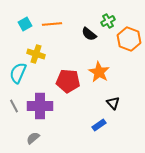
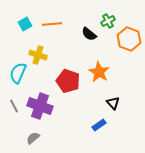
yellow cross: moved 2 px right, 1 px down
red pentagon: rotated 15 degrees clockwise
purple cross: rotated 20 degrees clockwise
